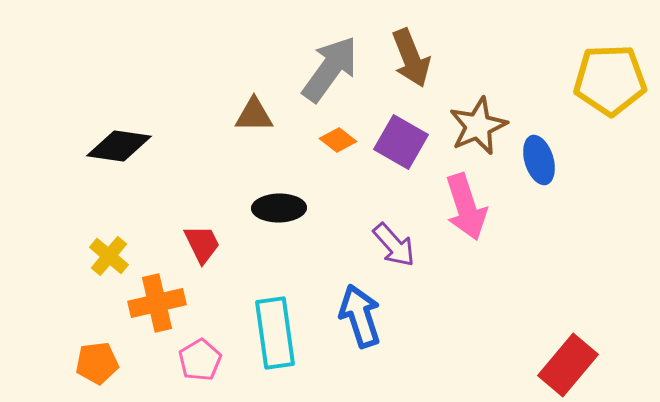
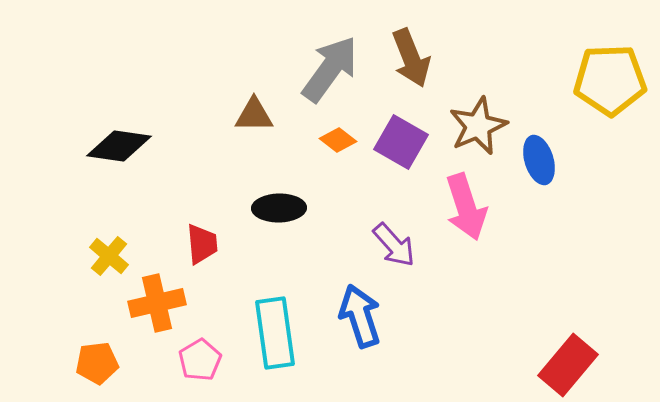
red trapezoid: rotated 21 degrees clockwise
